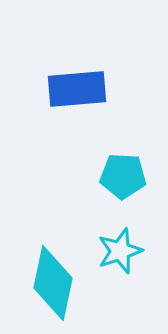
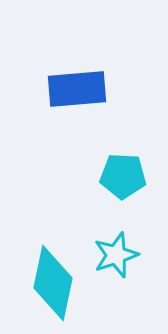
cyan star: moved 4 px left, 4 px down
